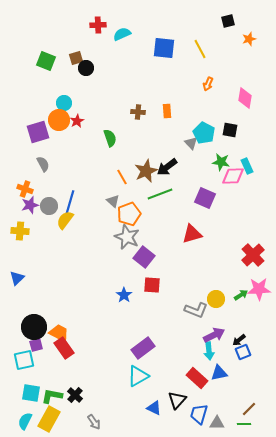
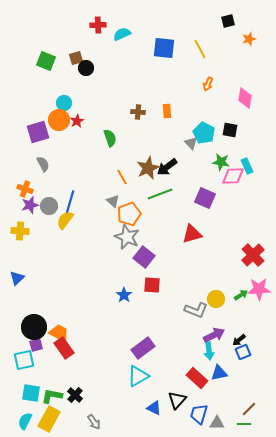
brown star at (146, 171): moved 2 px right, 3 px up
